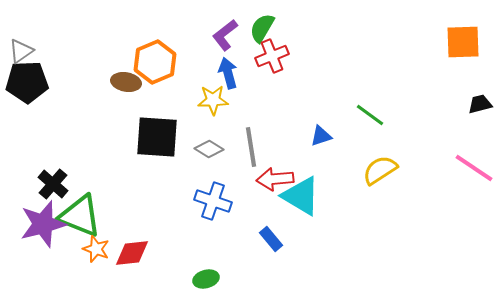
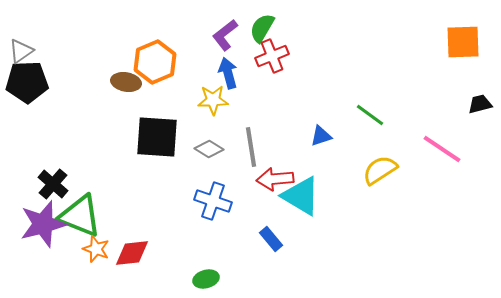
pink line: moved 32 px left, 19 px up
